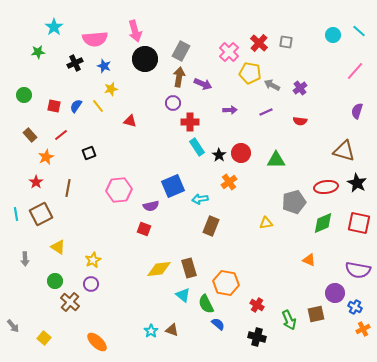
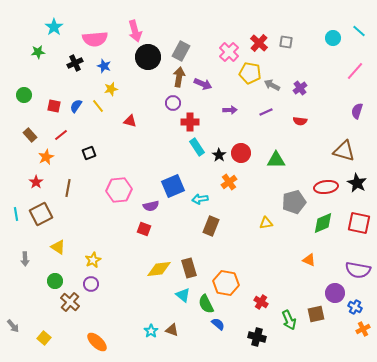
cyan circle at (333, 35): moved 3 px down
black circle at (145, 59): moved 3 px right, 2 px up
red cross at (257, 305): moved 4 px right, 3 px up
